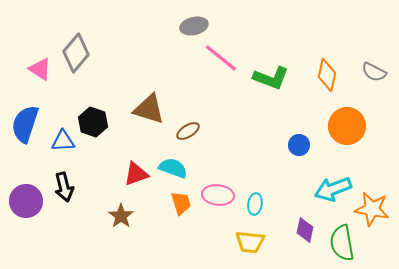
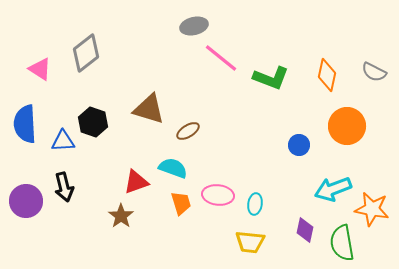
gray diamond: moved 10 px right; rotated 12 degrees clockwise
blue semicircle: rotated 21 degrees counterclockwise
red triangle: moved 8 px down
